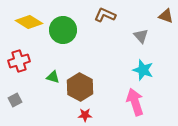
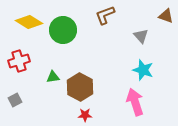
brown L-shape: rotated 45 degrees counterclockwise
green triangle: rotated 24 degrees counterclockwise
